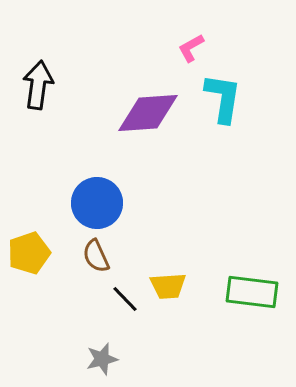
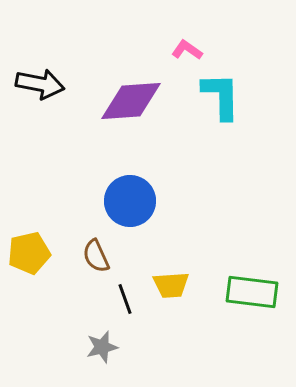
pink L-shape: moved 4 px left, 2 px down; rotated 64 degrees clockwise
black arrow: moved 2 px right, 1 px up; rotated 93 degrees clockwise
cyan L-shape: moved 2 px left, 2 px up; rotated 10 degrees counterclockwise
purple diamond: moved 17 px left, 12 px up
blue circle: moved 33 px right, 2 px up
yellow pentagon: rotated 6 degrees clockwise
yellow trapezoid: moved 3 px right, 1 px up
black line: rotated 24 degrees clockwise
gray star: moved 12 px up
